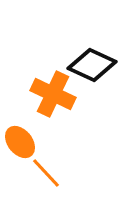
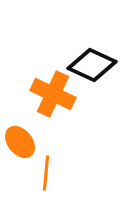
orange line: rotated 48 degrees clockwise
